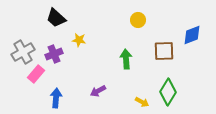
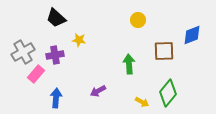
purple cross: moved 1 px right, 1 px down; rotated 12 degrees clockwise
green arrow: moved 3 px right, 5 px down
green diamond: moved 1 px down; rotated 8 degrees clockwise
